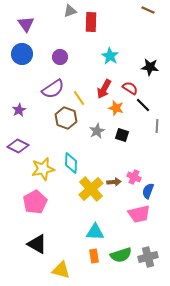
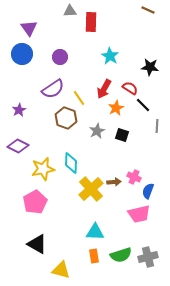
gray triangle: rotated 16 degrees clockwise
purple triangle: moved 3 px right, 4 px down
orange star: rotated 28 degrees clockwise
